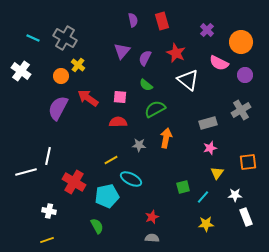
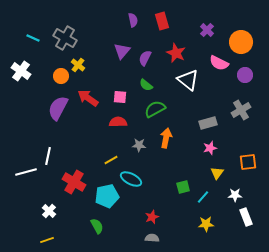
white cross at (49, 211): rotated 32 degrees clockwise
